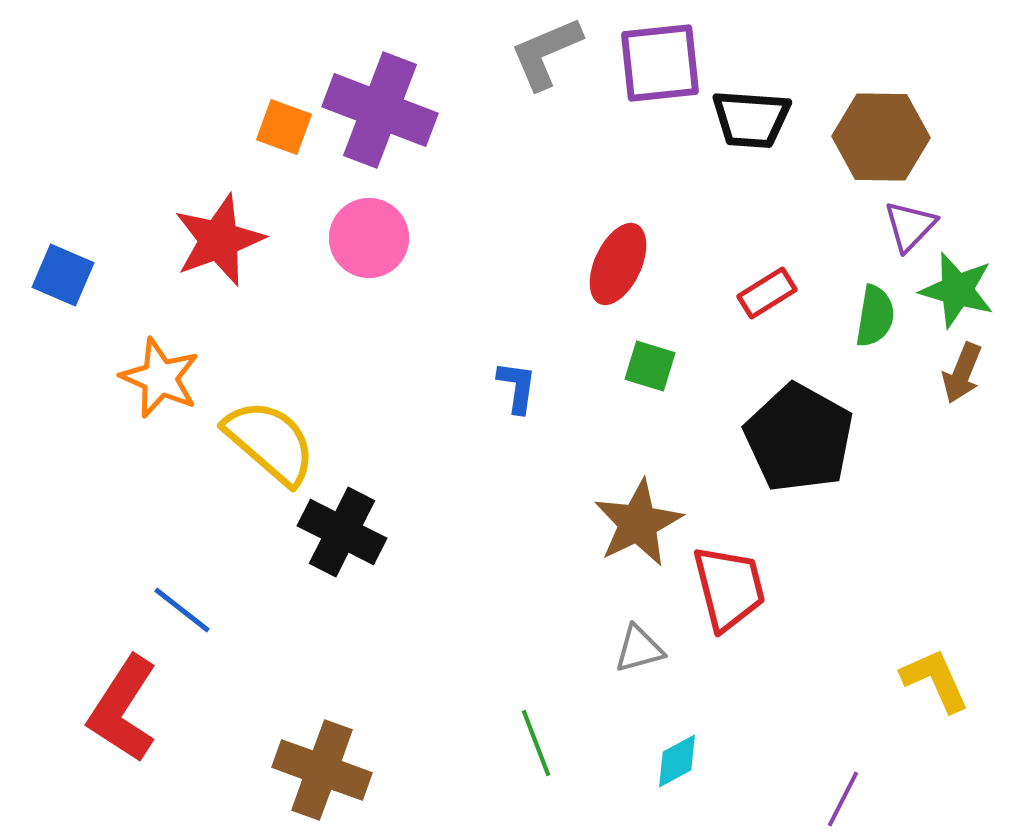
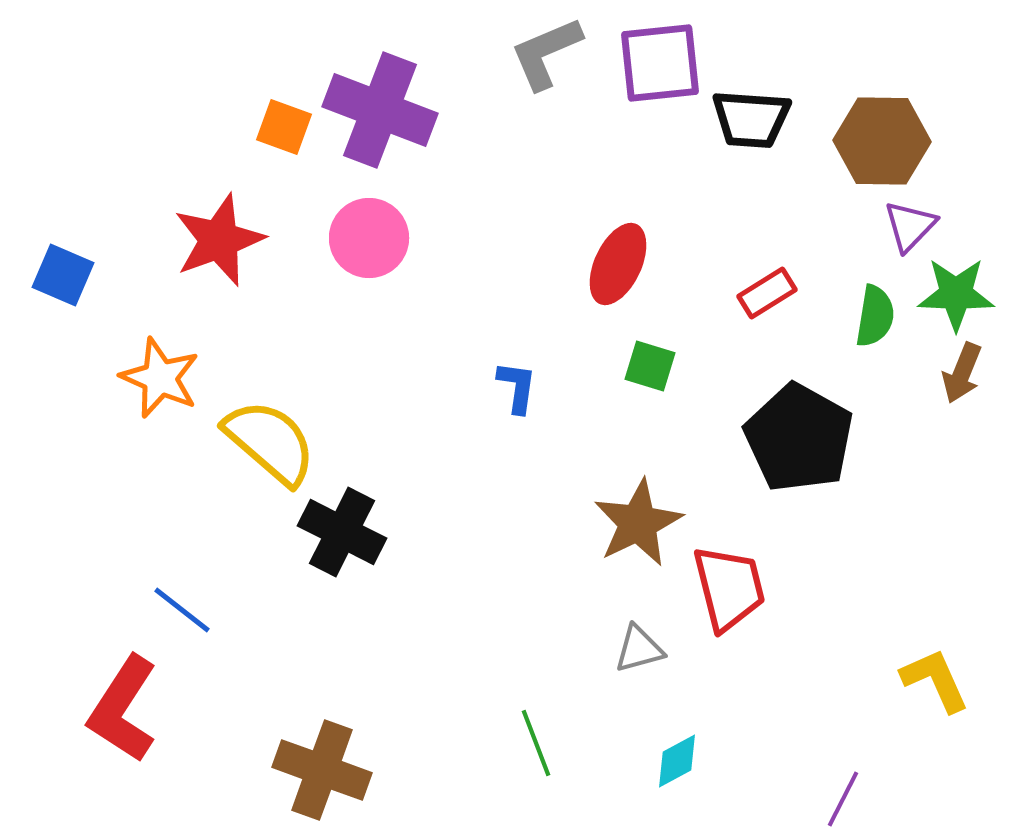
brown hexagon: moved 1 px right, 4 px down
green star: moved 1 px left, 4 px down; rotated 14 degrees counterclockwise
